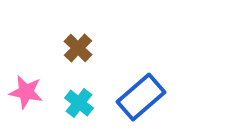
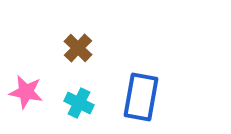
blue rectangle: rotated 39 degrees counterclockwise
cyan cross: rotated 12 degrees counterclockwise
